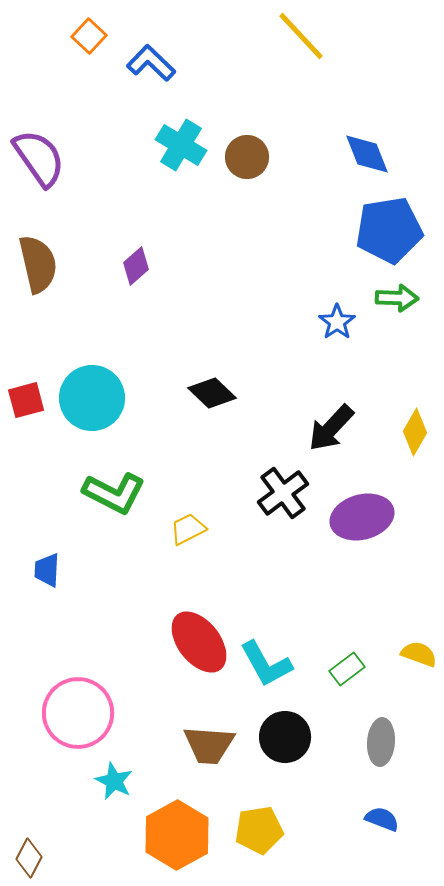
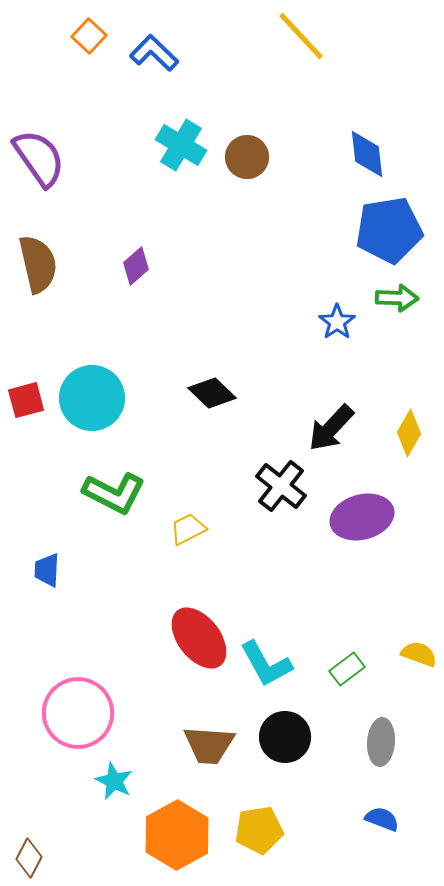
blue L-shape: moved 3 px right, 10 px up
blue diamond: rotated 15 degrees clockwise
yellow diamond: moved 6 px left, 1 px down
black cross: moved 2 px left, 7 px up; rotated 15 degrees counterclockwise
red ellipse: moved 4 px up
